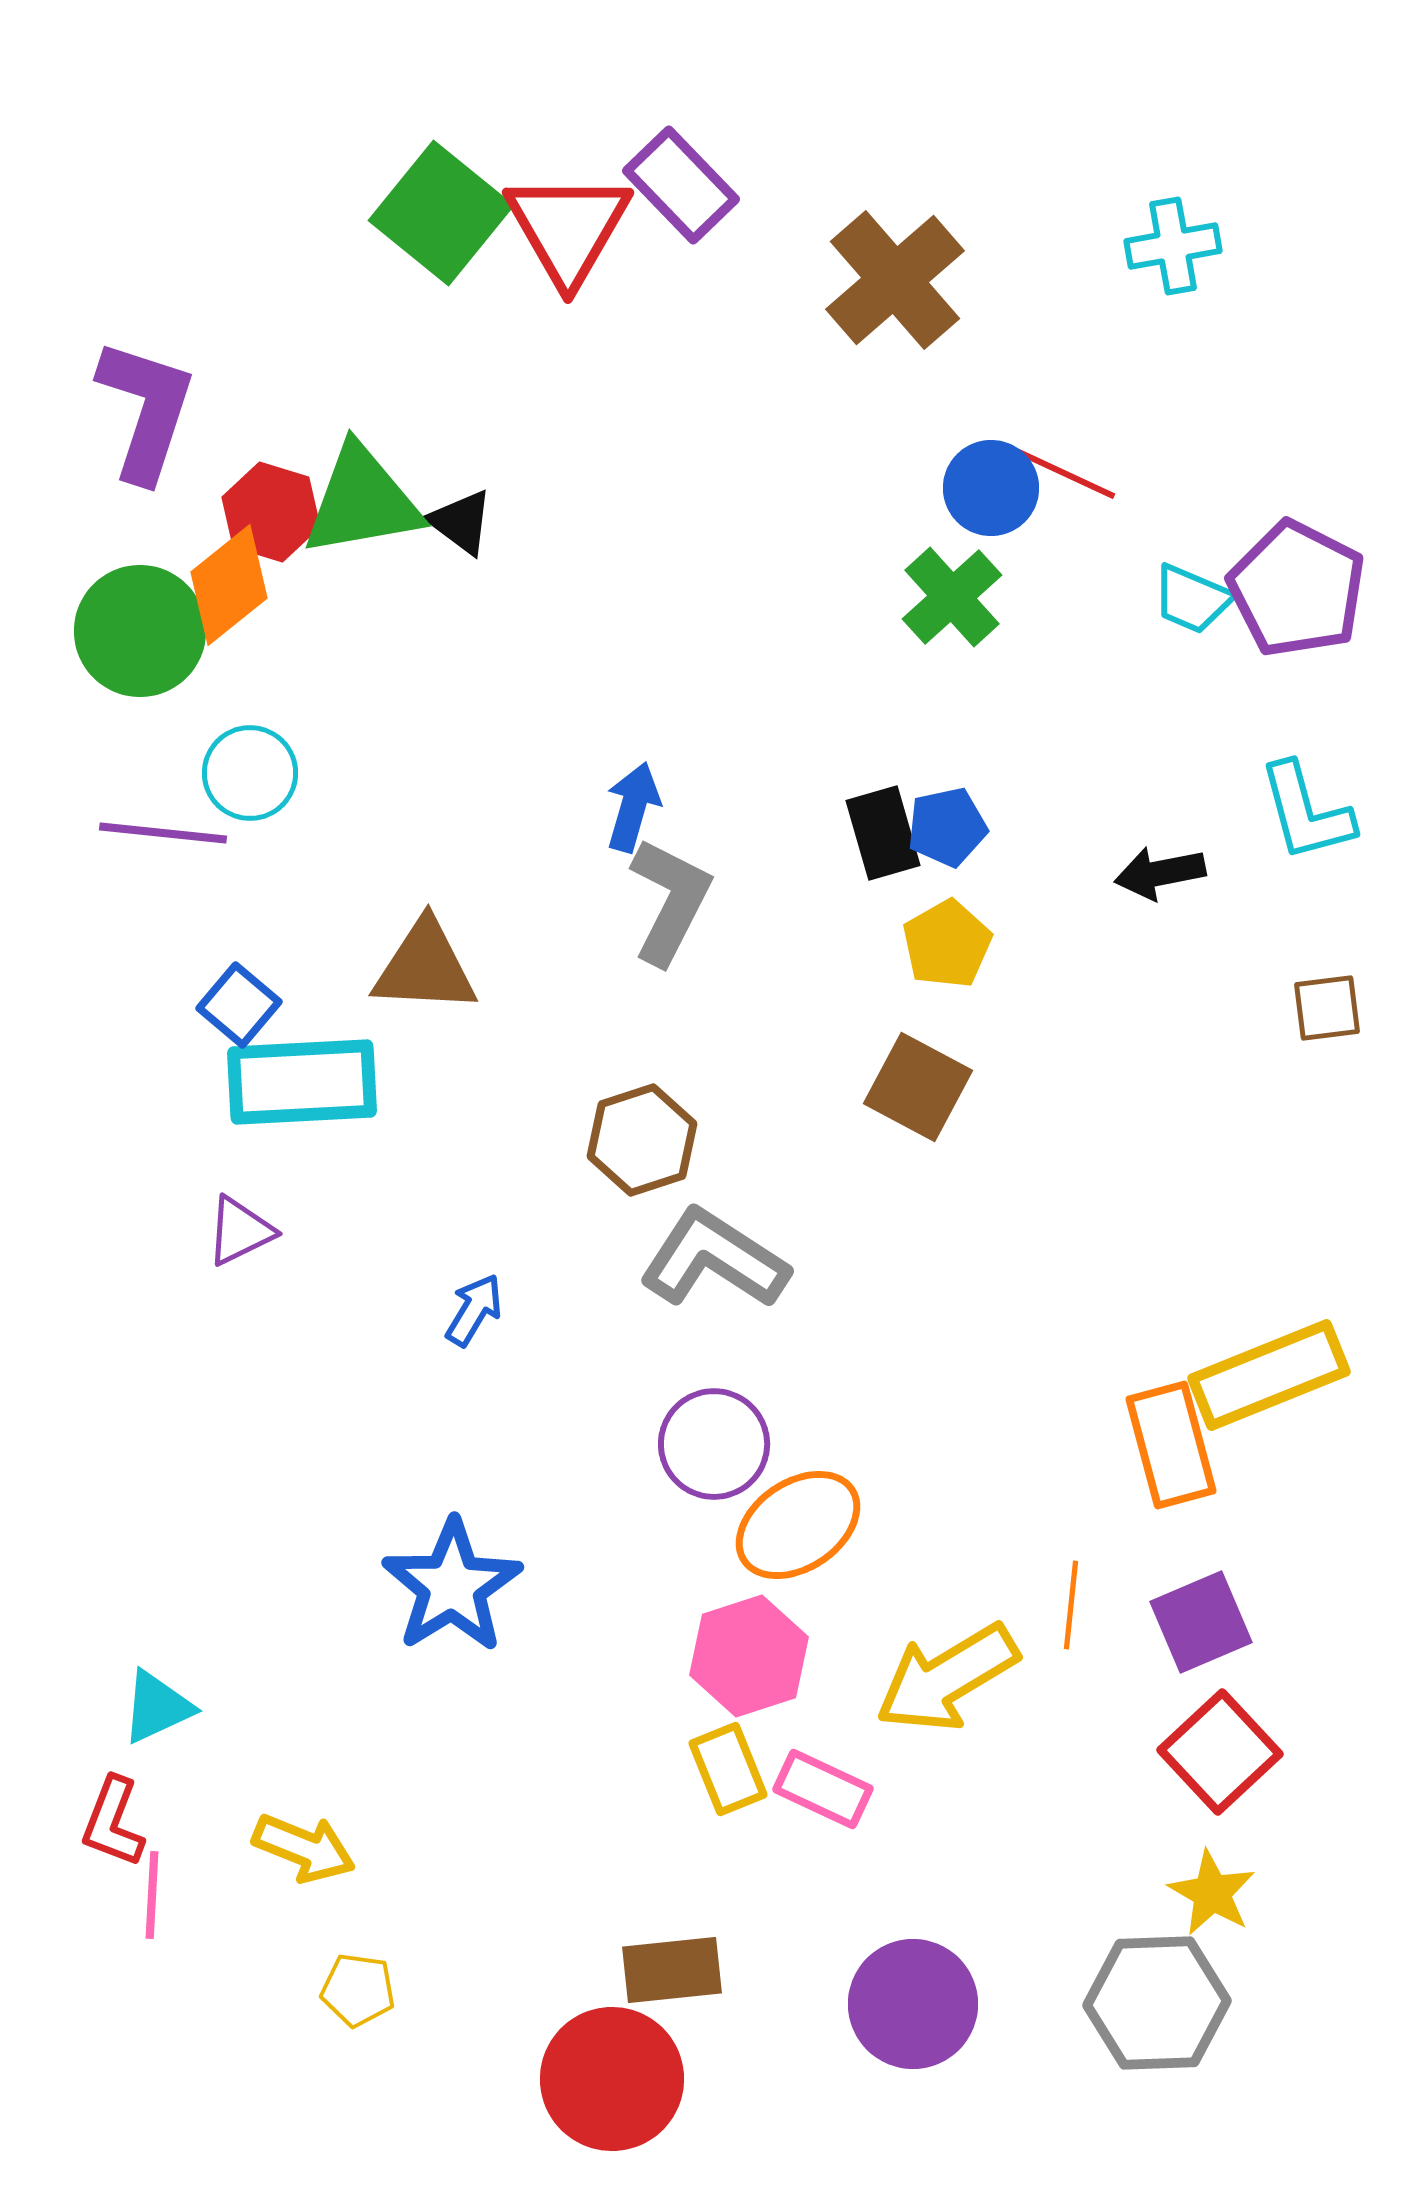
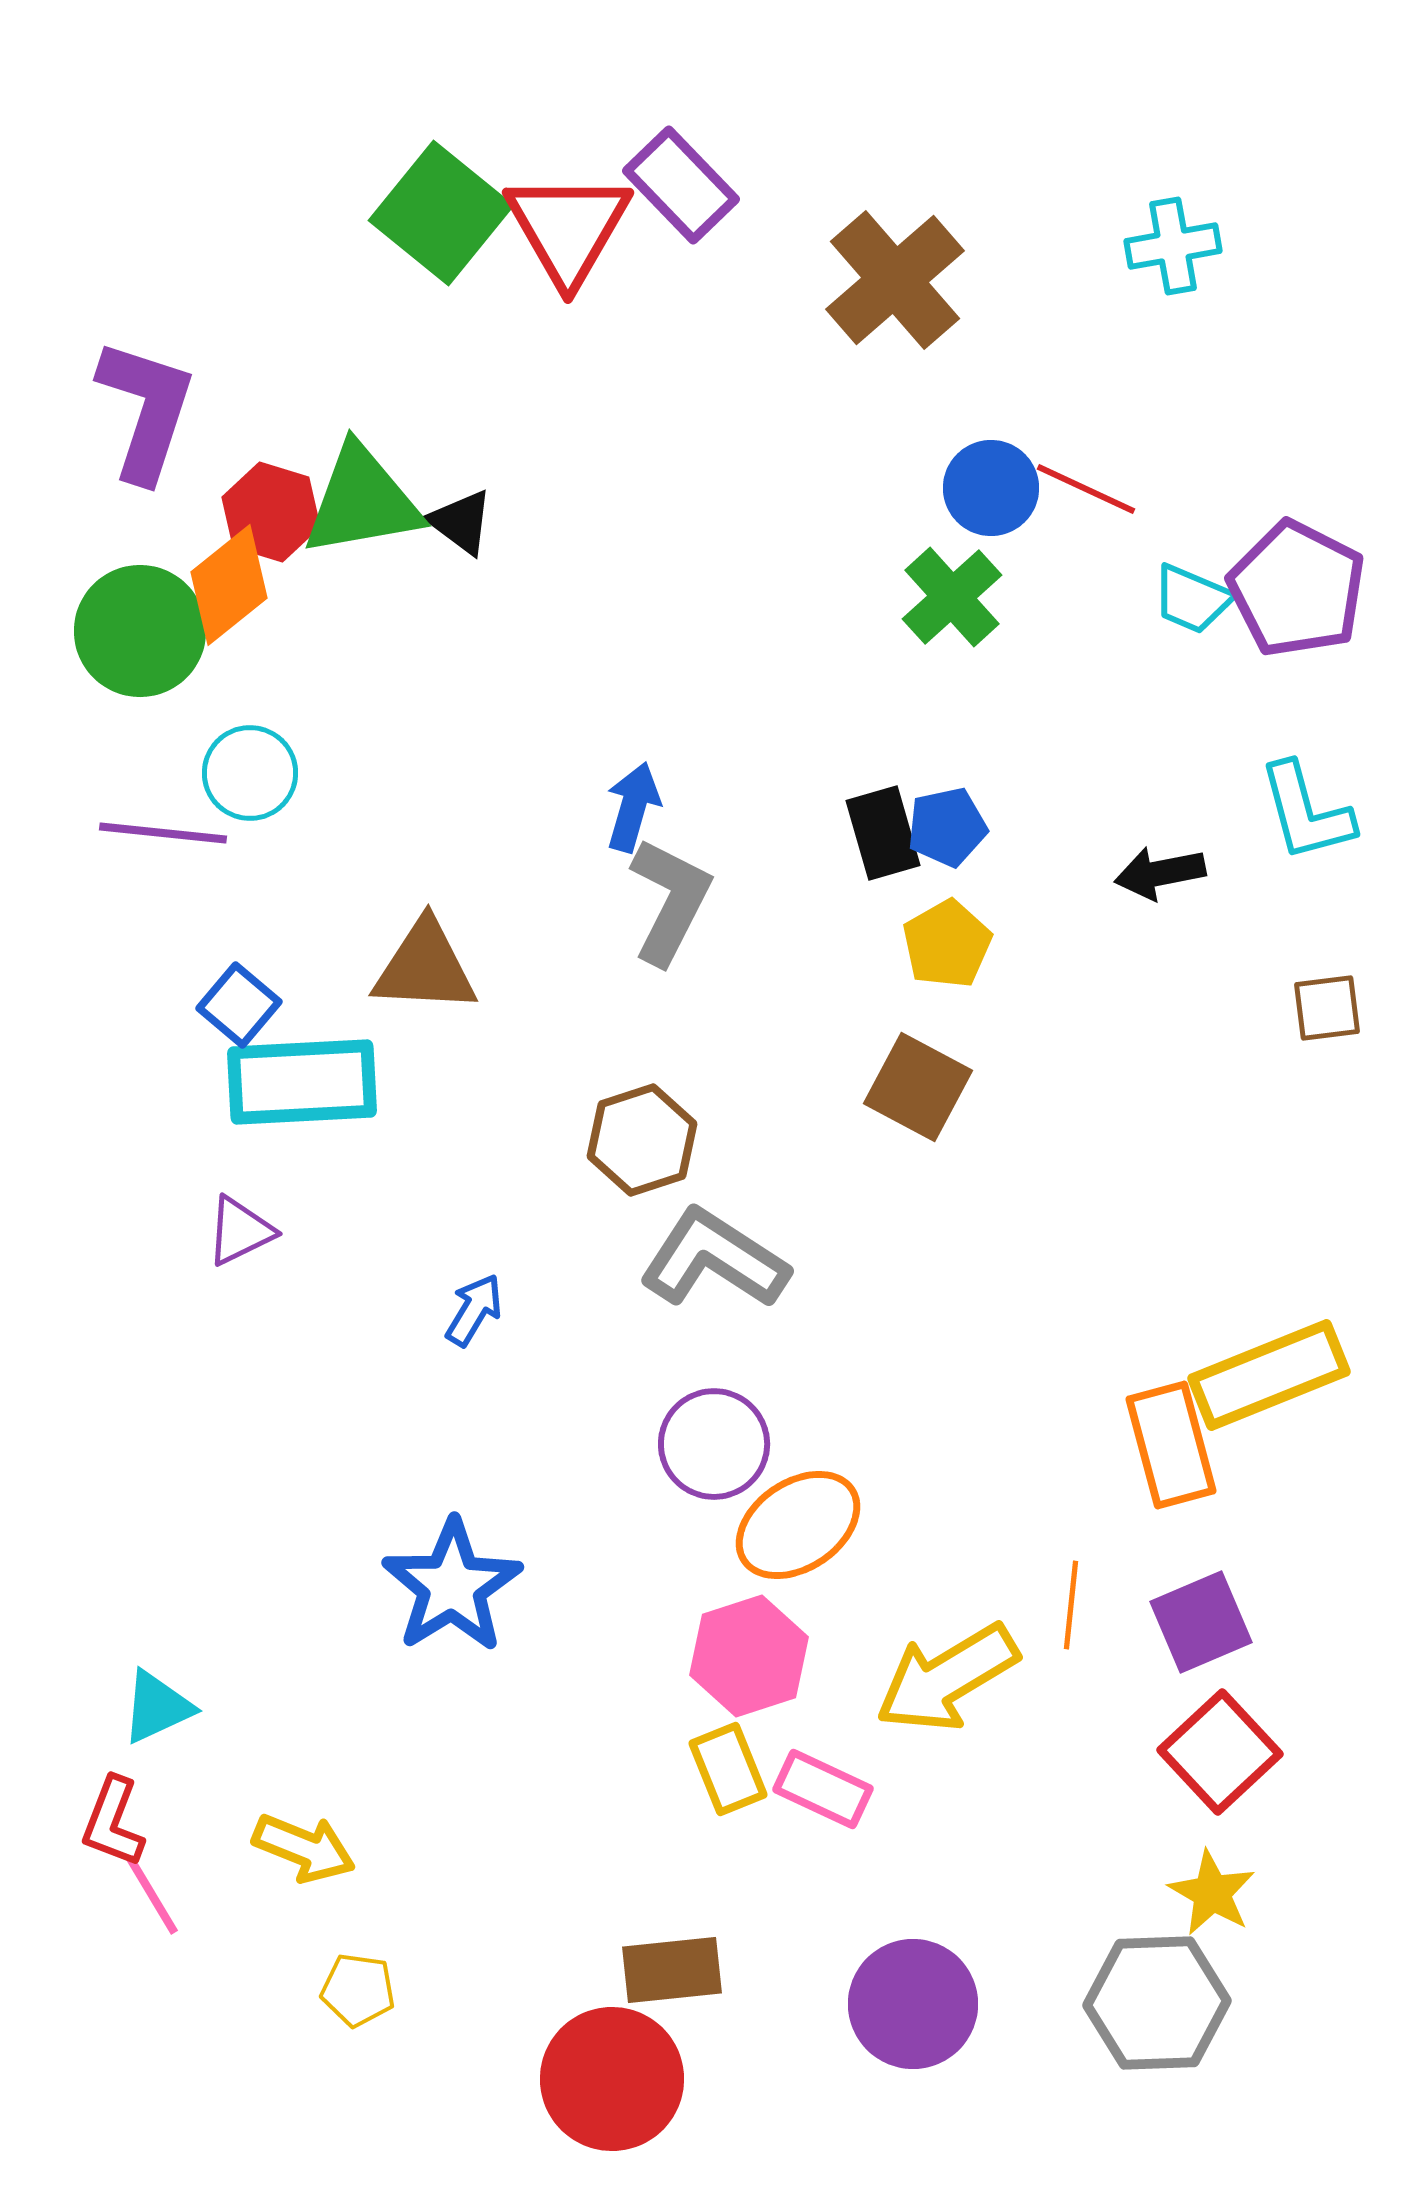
red line at (1066, 474): moved 20 px right, 15 px down
pink line at (152, 1895): rotated 34 degrees counterclockwise
